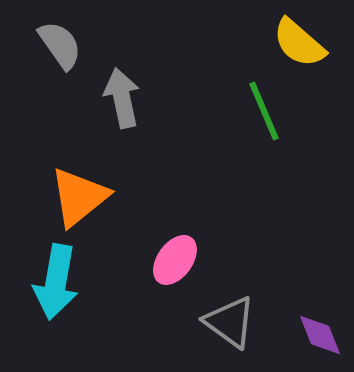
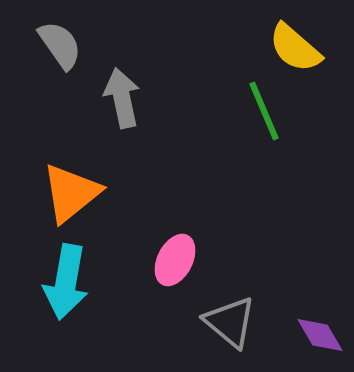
yellow semicircle: moved 4 px left, 5 px down
orange triangle: moved 8 px left, 4 px up
pink ellipse: rotated 9 degrees counterclockwise
cyan arrow: moved 10 px right
gray triangle: rotated 4 degrees clockwise
purple diamond: rotated 9 degrees counterclockwise
